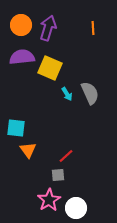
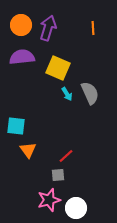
yellow square: moved 8 px right
cyan square: moved 2 px up
pink star: rotated 15 degrees clockwise
